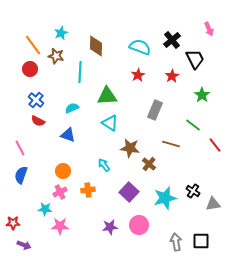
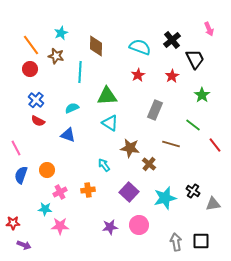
orange line at (33, 45): moved 2 px left
pink line at (20, 148): moved 4 px left
orange circle at (63, 171): moved 16 px left, 1 px up
